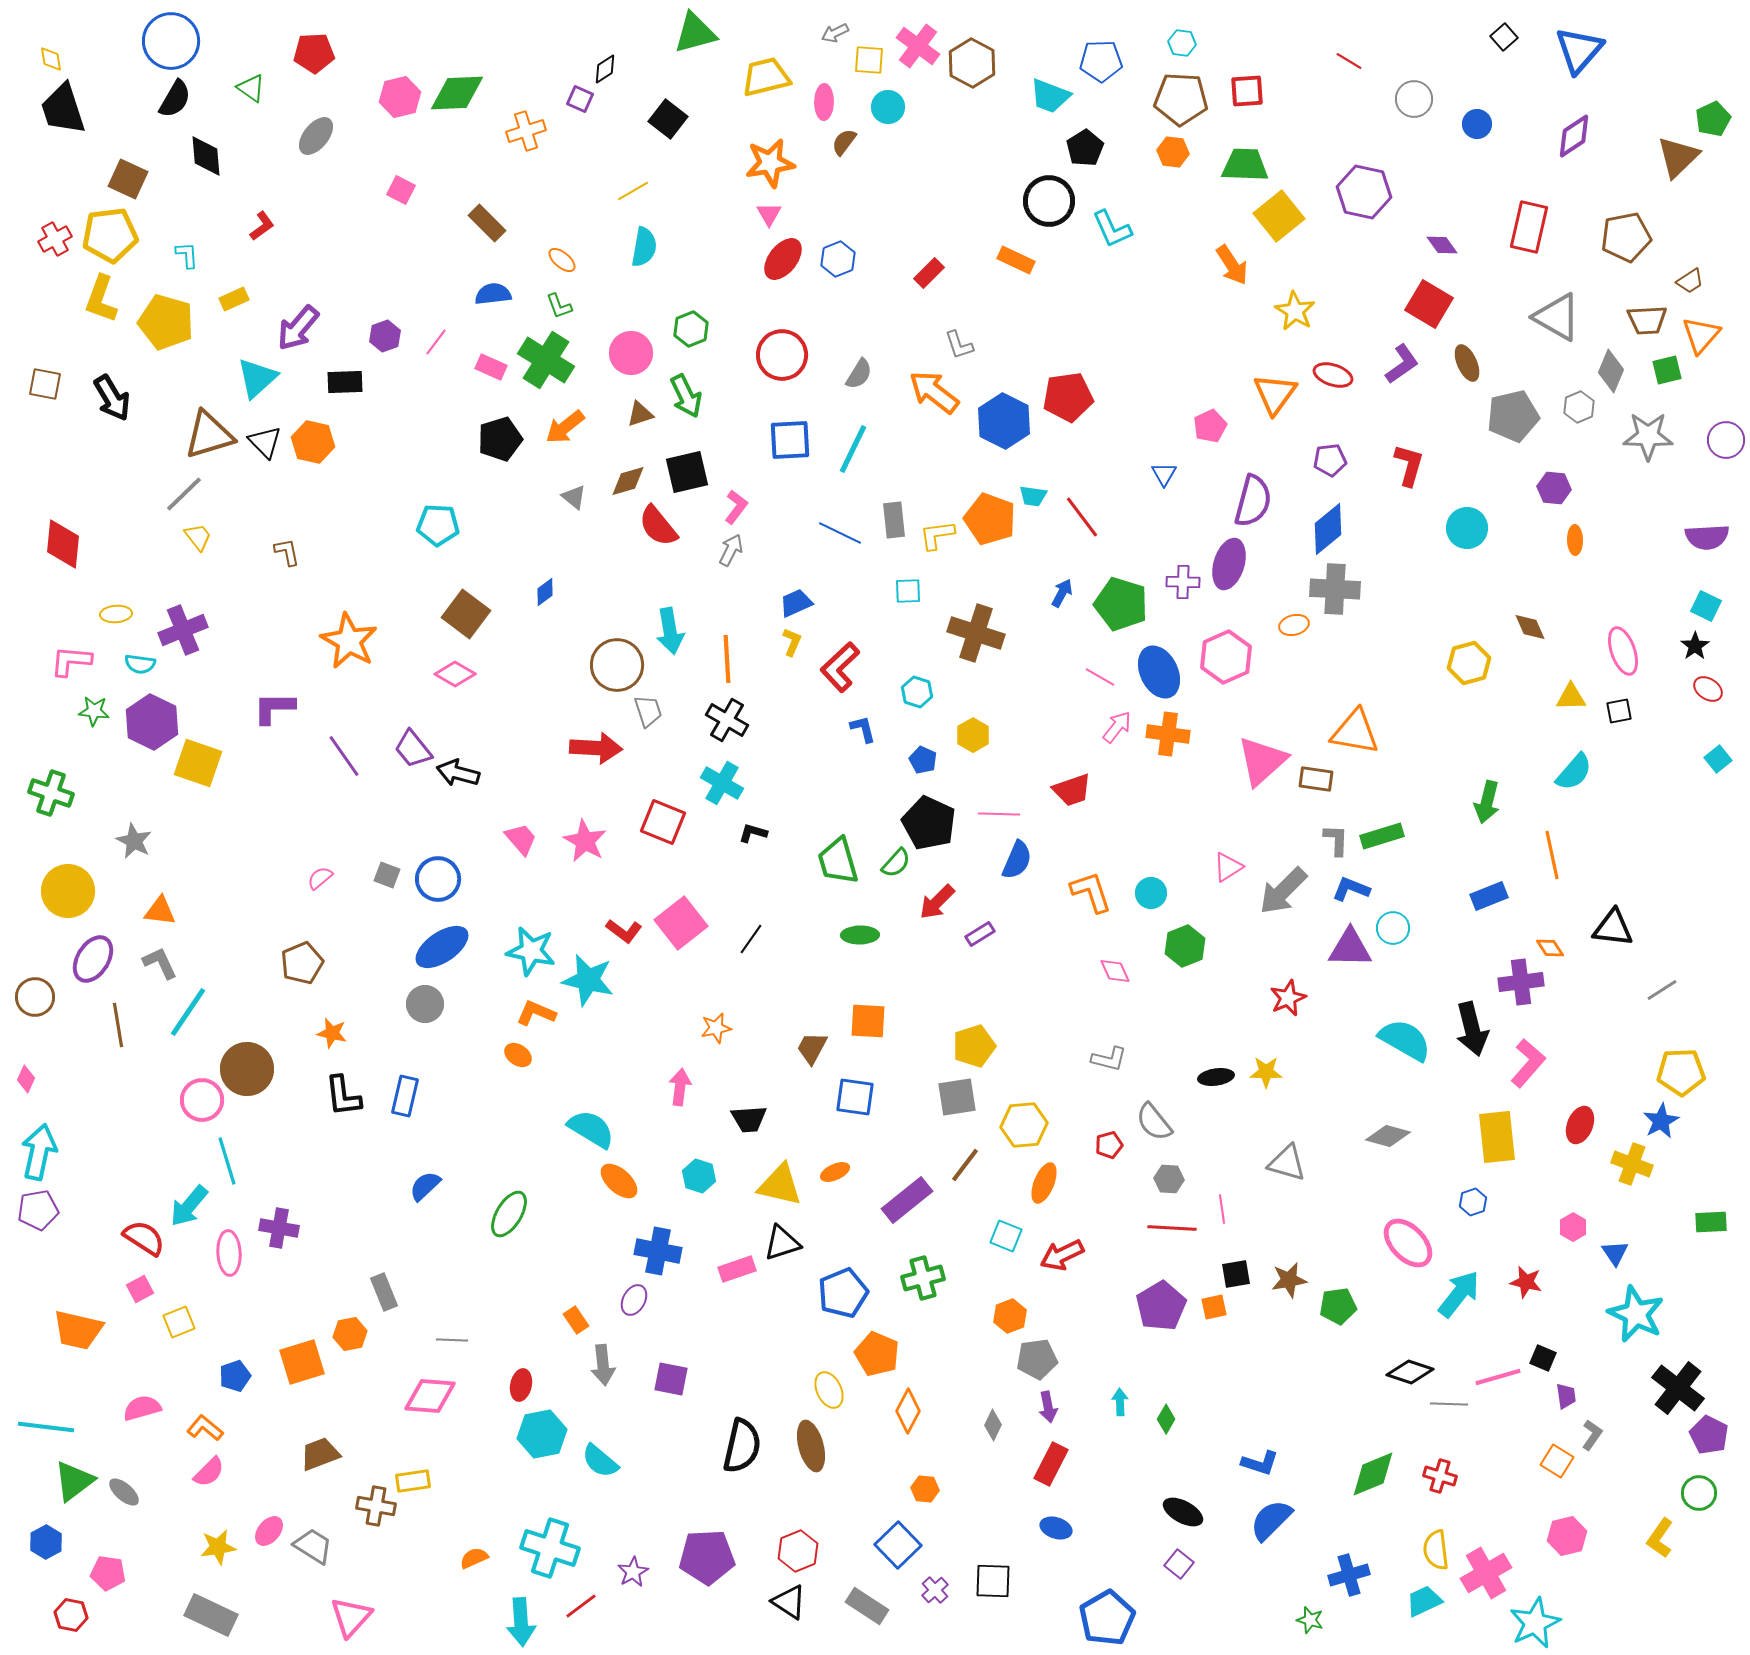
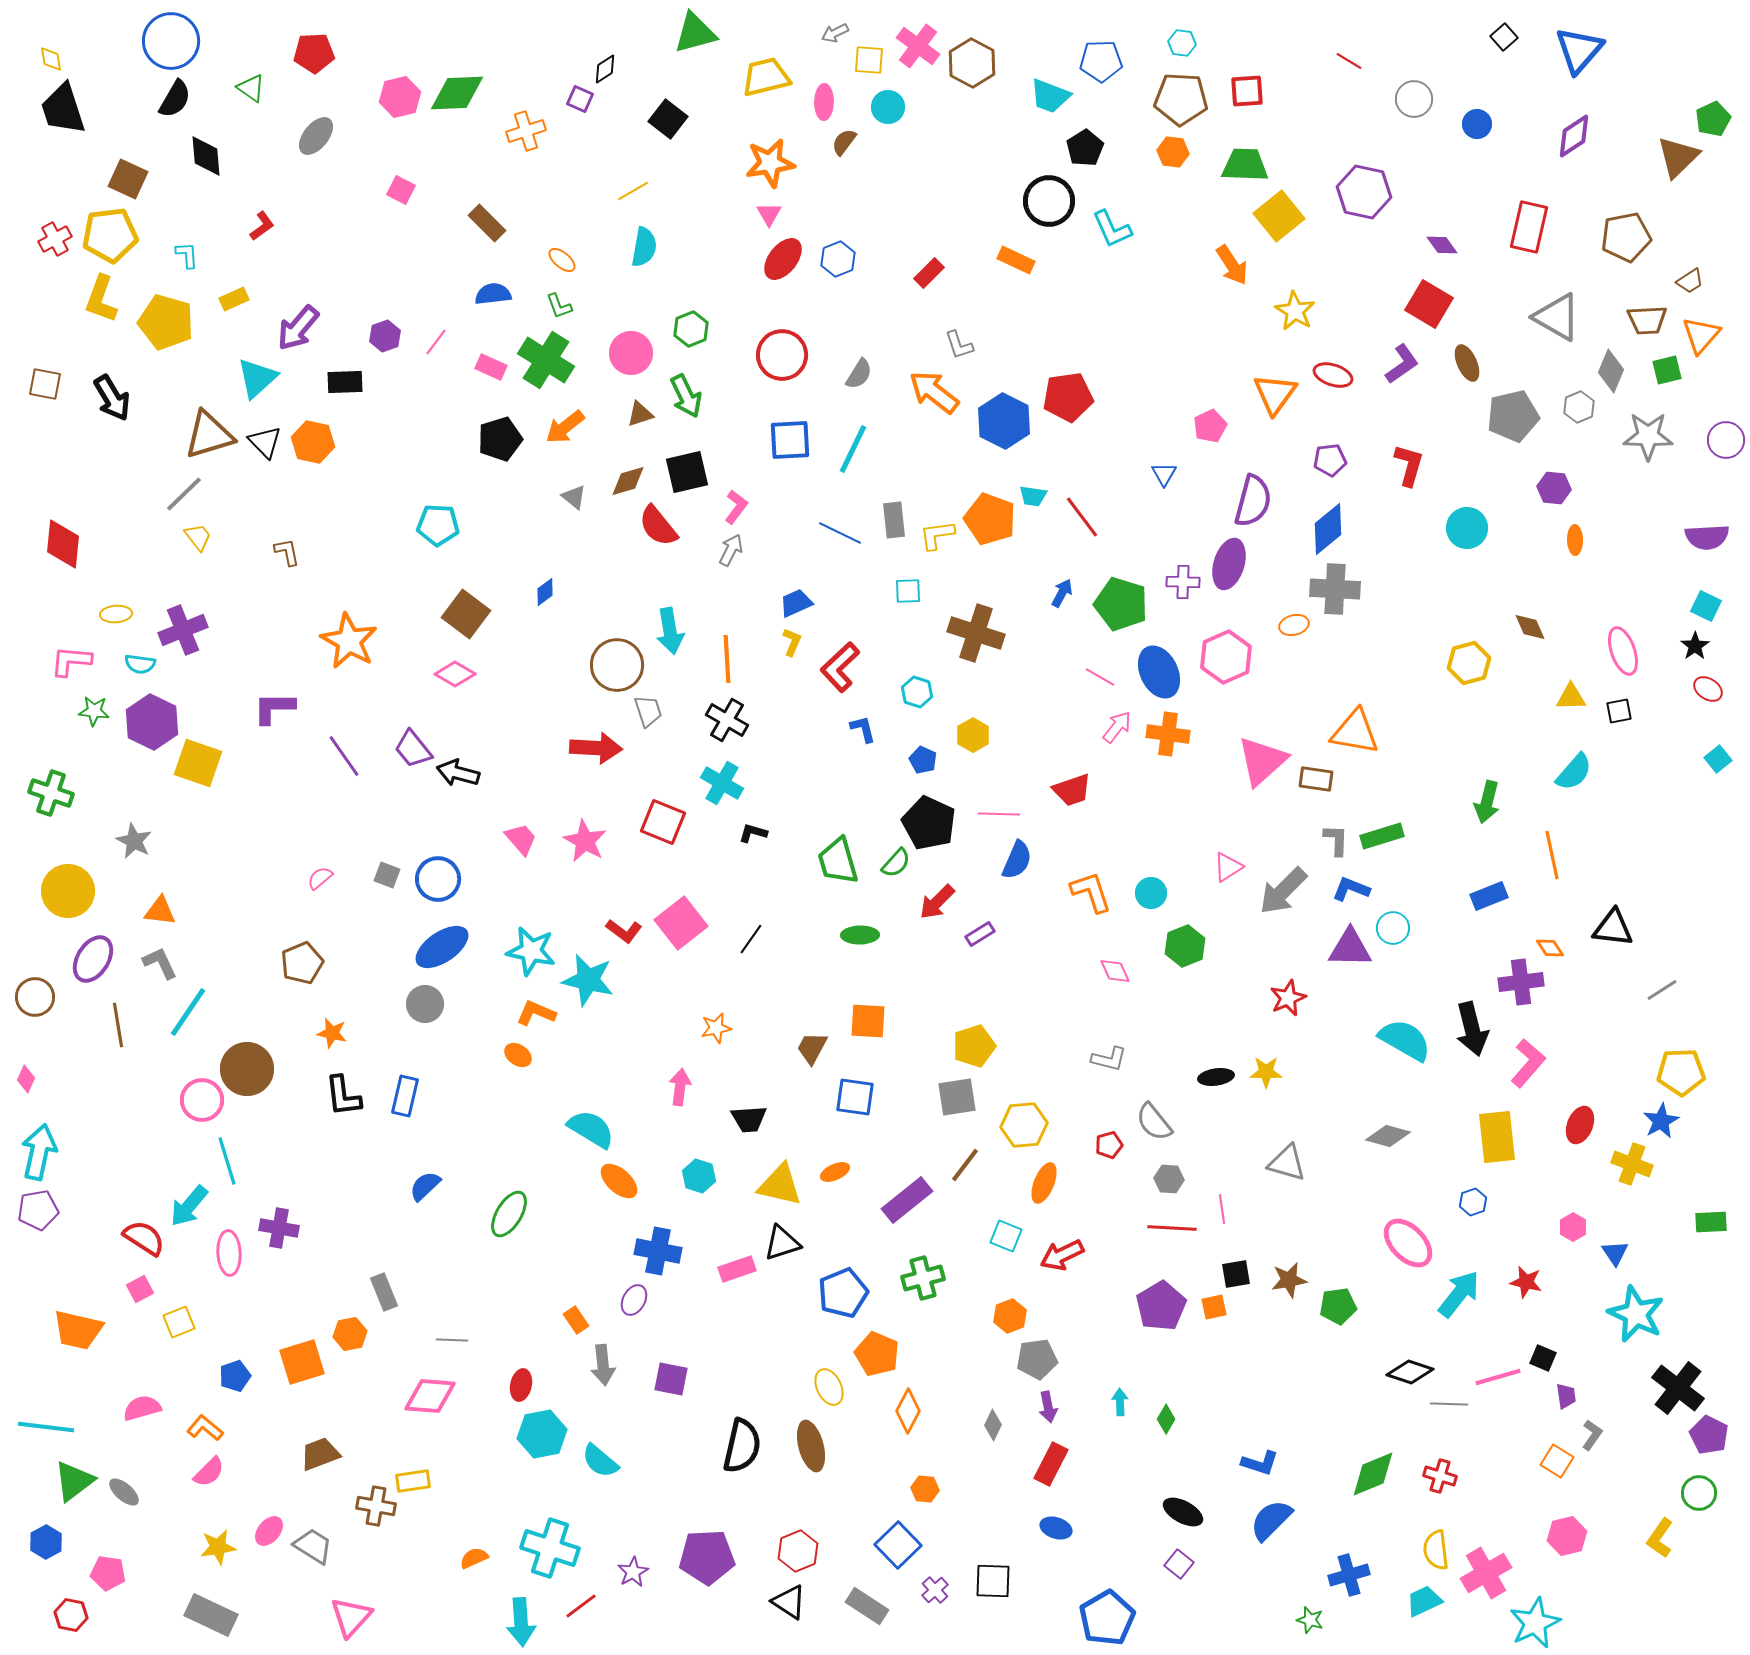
yellow ellipse at (829, 1390): moved 3 px up
